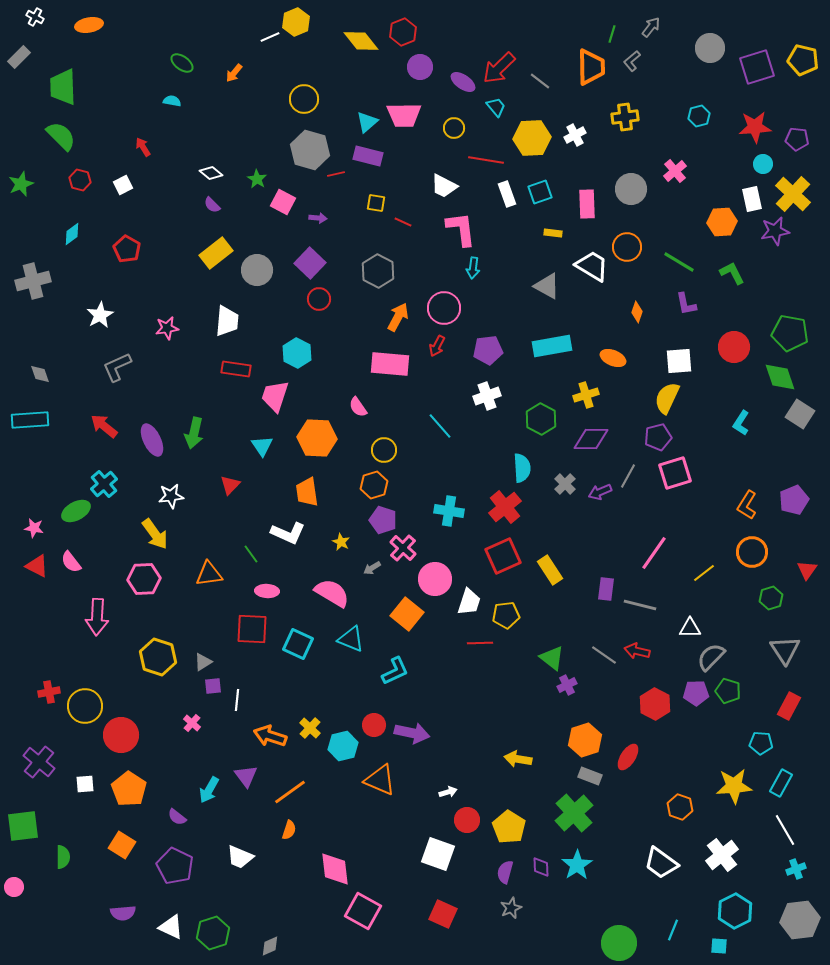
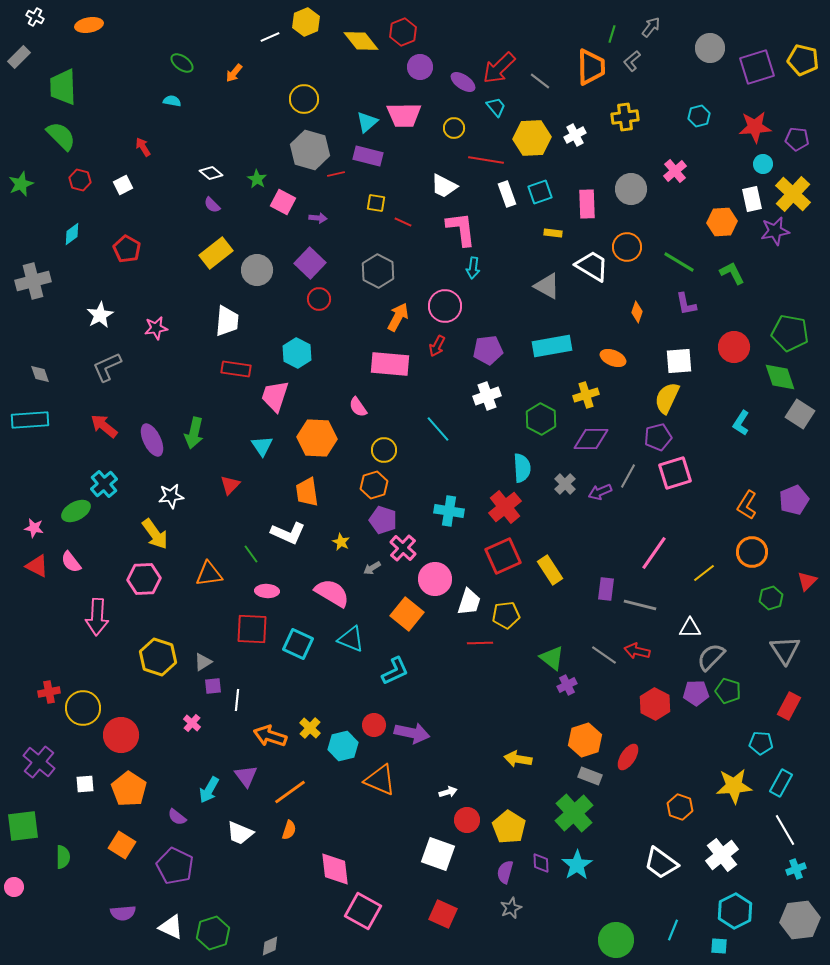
yellow hexagon at (296, 22): moved 10 px right
pink circle at (444, 308): moved 1 px right, 2 px up
pink star at (167, 328): moved 11 px left
gray L-shape at (117, 367): moved 10 px left
cyan line at (440, 426): moved 2 px left, 3 px down
red triangle at (807, 570): moved 11 px down; rotated 10 degrees clockwise
yellow circle at (85, 706): moved 2 px left, 2 px down
white trapezoid at (240, 857): moved 24 px up
purple diamond at (541, 867): moved 4 px up
green circle at (619, 943): moved 3 px left, 3 px up
